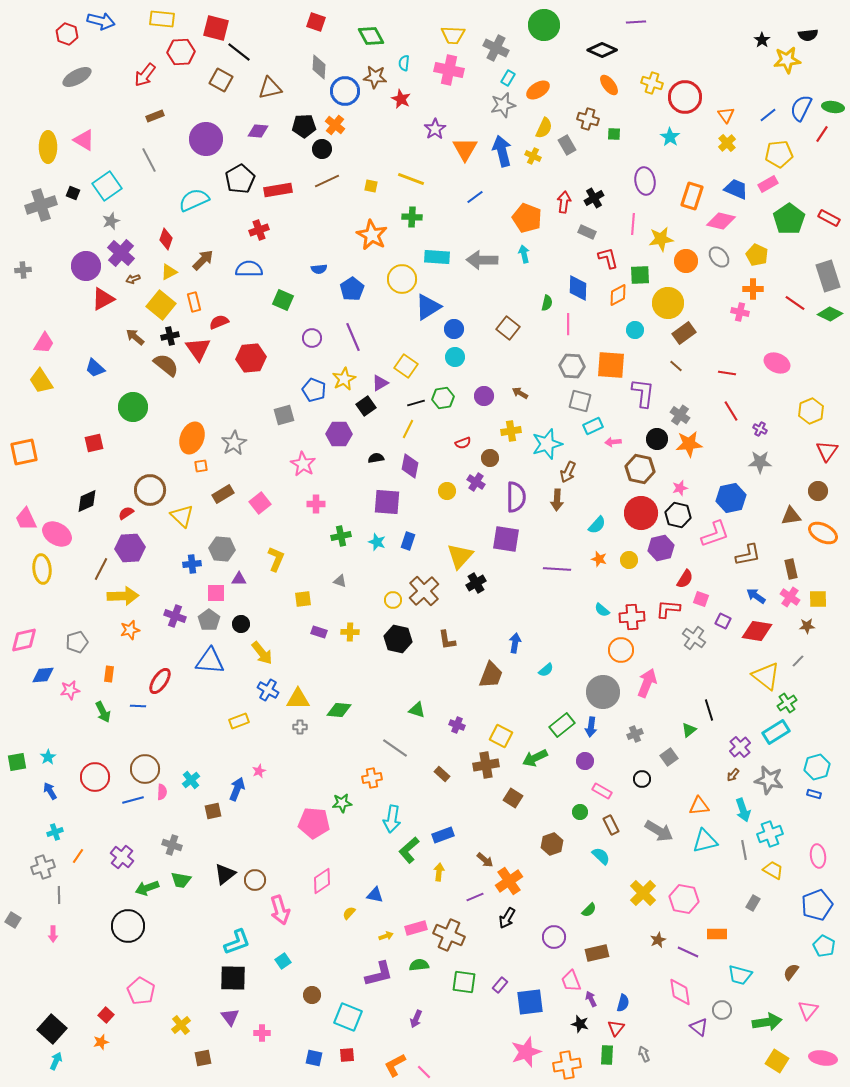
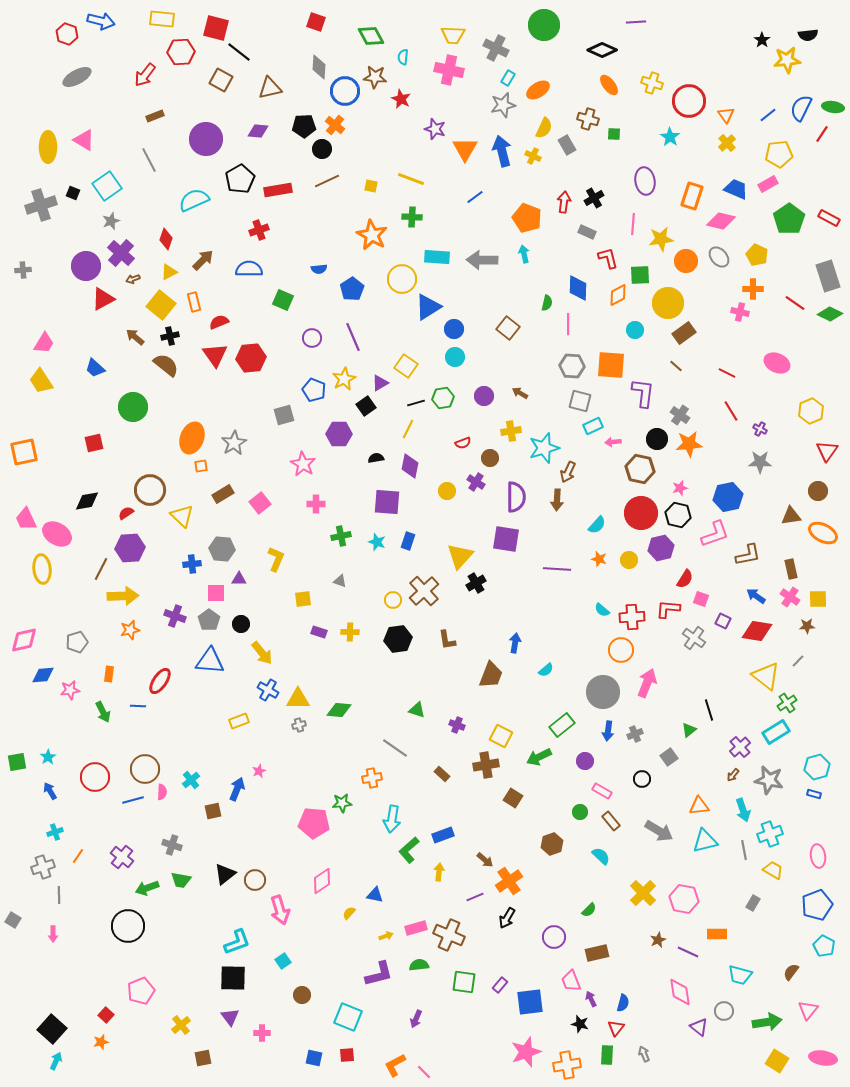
cyan semicircle at (404, 63): moved 1 px left, 6 px up
red circle at (685, 97): moved 4 px right, 4 px down
purple star at (435, 129): rotated 20 degrees counterclockwise
red triangle at (198, 349): moved 17 px right, 6 px down
red line at (727, 373): rotated 18 degrees clockwise
cyan star at (547, 444): moved 3 px left, 4 px down
blue hexagon at (731, 498): moved 3 px left, 1 px up
black diamond at (87, 501): rotated 15 degrees clockwise
black hexagon at (398, 639): rotated 20 degrees counterclockwise
gray cross at (300, 727): moved 1 px left, 2 px up; rotated 16 degrees counterclockwise
blue arrow at (591, 727): moved 17 px right, 4 px down
green arrow at (535, 758): moved 4 px right, 1 px up
brown rectangle at (611, 825): moved 4 px up; rotated 12 degrees counterclockwise
pink pentagon at (141, 991): rotated 20 degrees clockwise
brown circle at (312, 995): moved 10 px left
gray circle at (722, 1010): moved 2 px right, 1 px down
